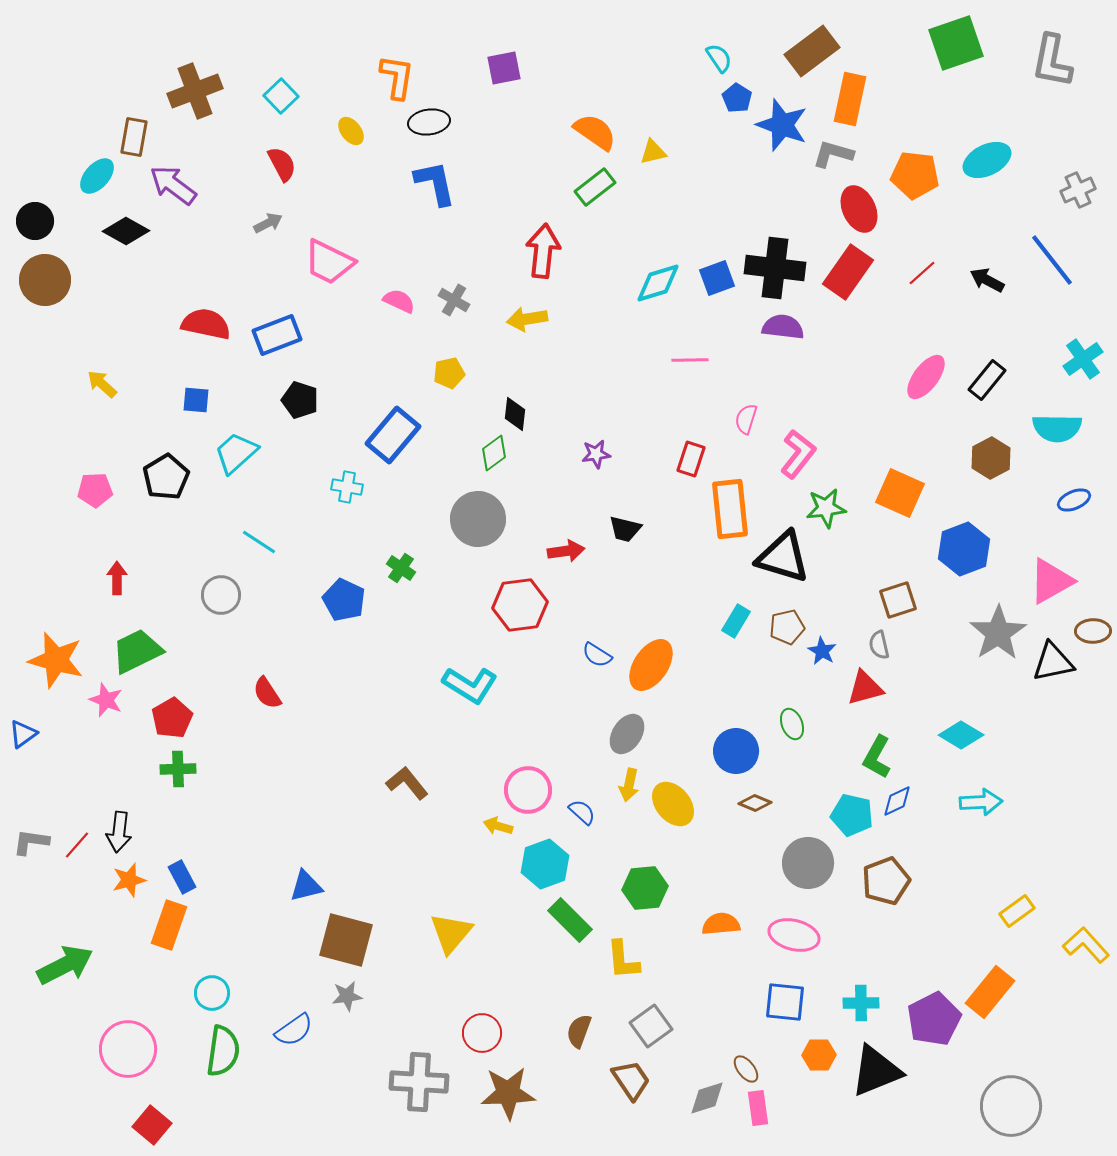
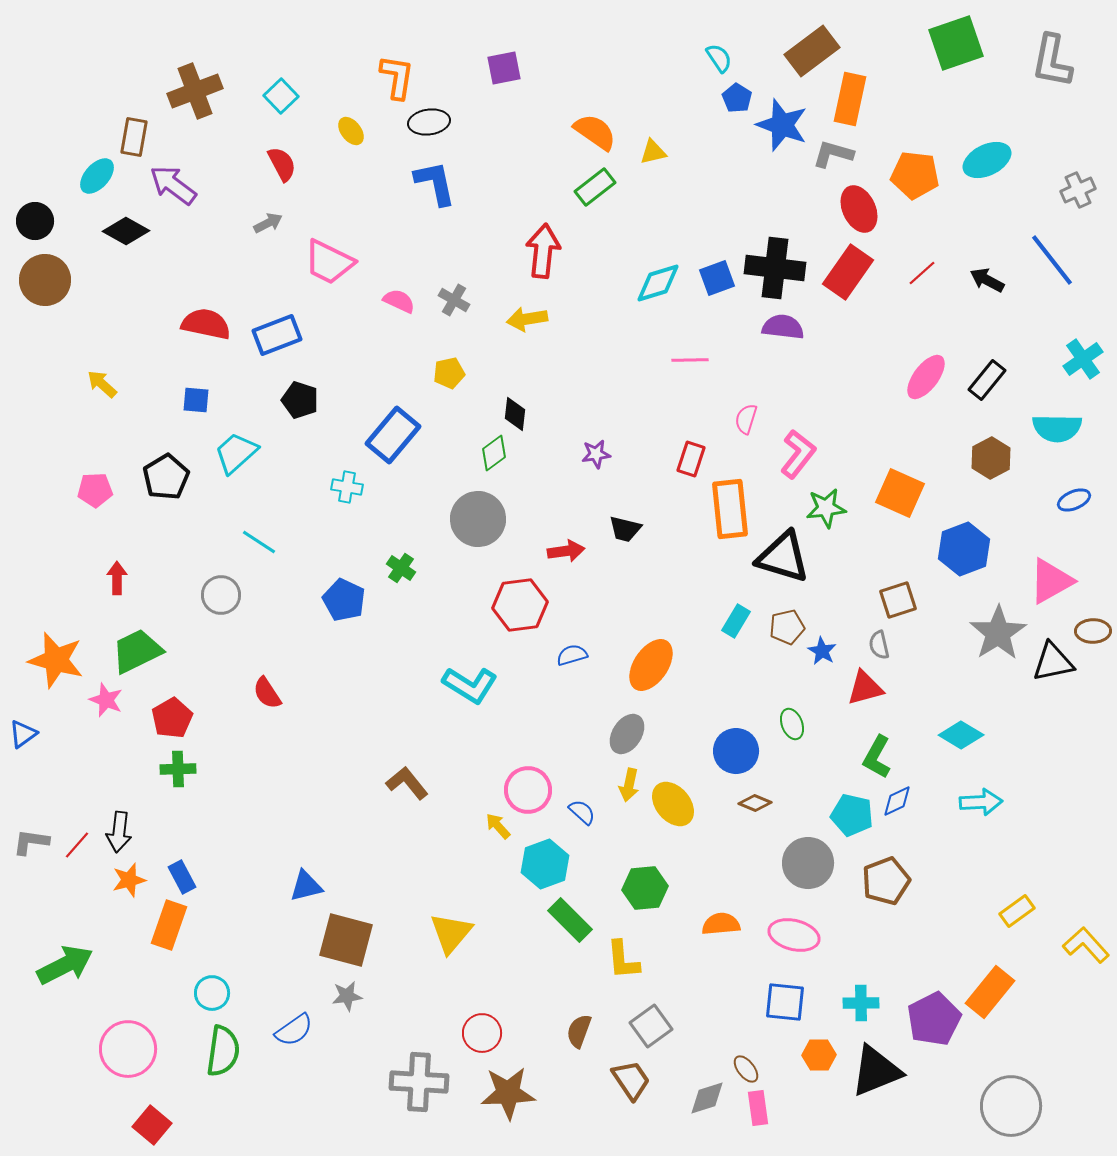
blue semicircle at (597, 655): moved 25 px left; rotated 132 degrees clockwise
yellow arrow at (498, 826): rotated 32 degrees clockwise
